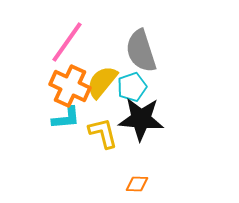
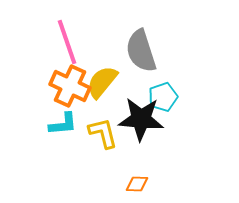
pink line: rotated 54 degrees counterclockwise
cyan pentagon: moved 31 px right, 10 px down
cyan L-shape: moved 3 px left, 6 px down
